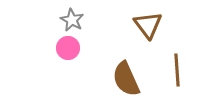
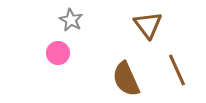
gray star: moved 1 px left
pink circle: moved 10 px left, 5 px down
brown line: rotated 20 degrees counterclockwise
